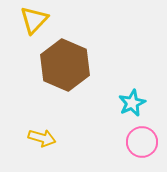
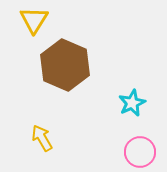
yellow triangle: rotated 12 degrees counterclockwise
yellow arrow: rotated 136 degrees counterclockwise
pink circle: moved 2 px left, 10 px down
